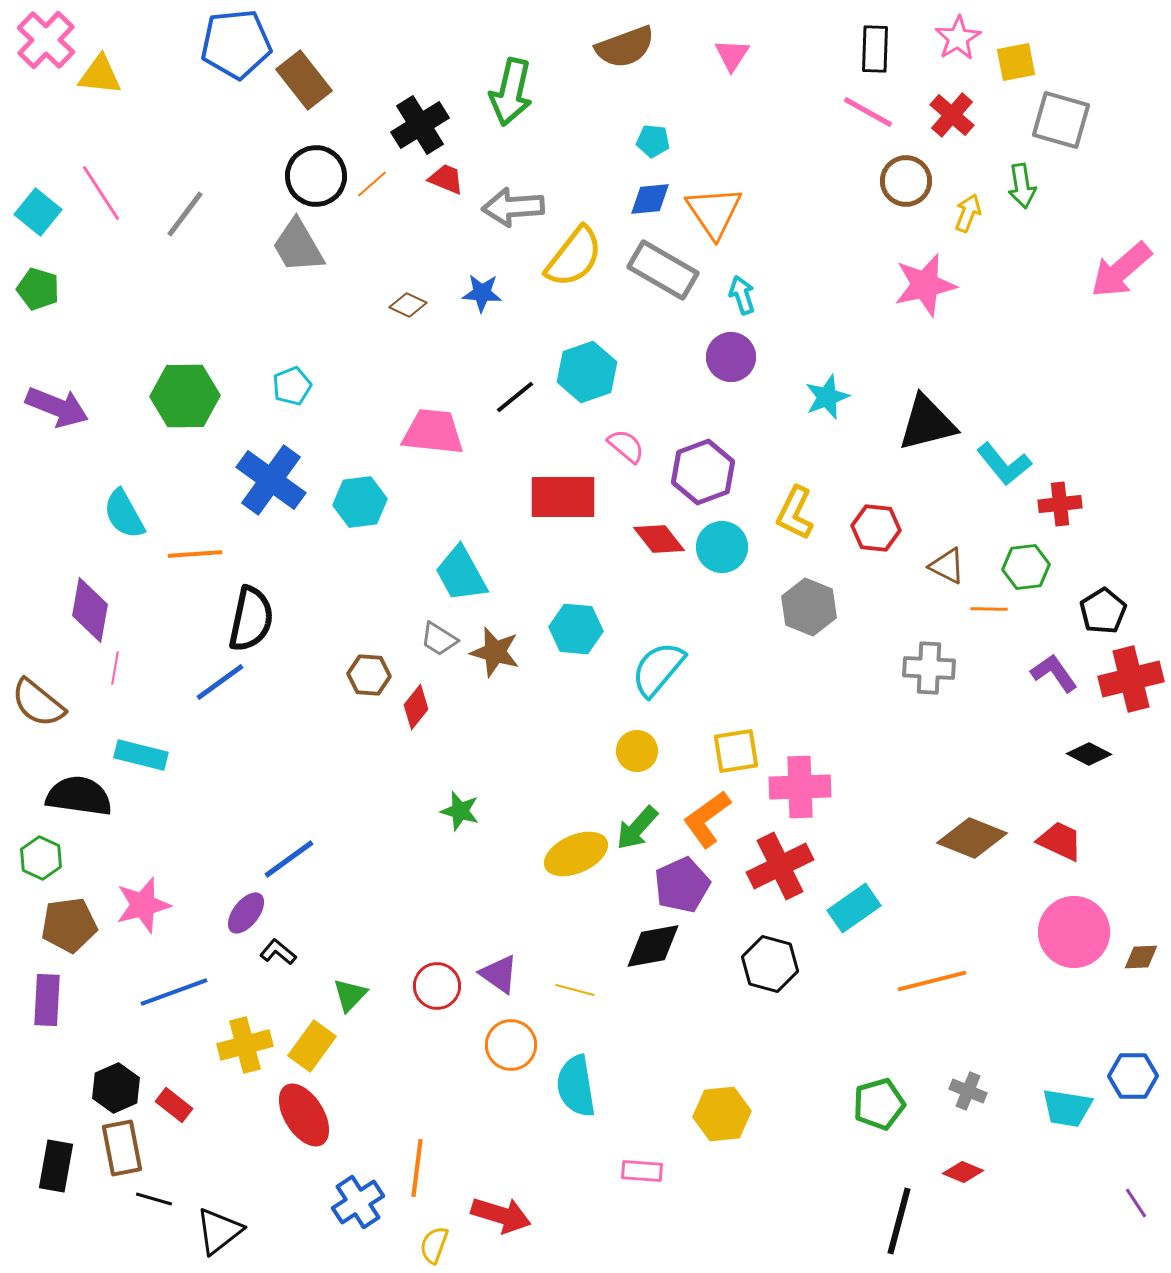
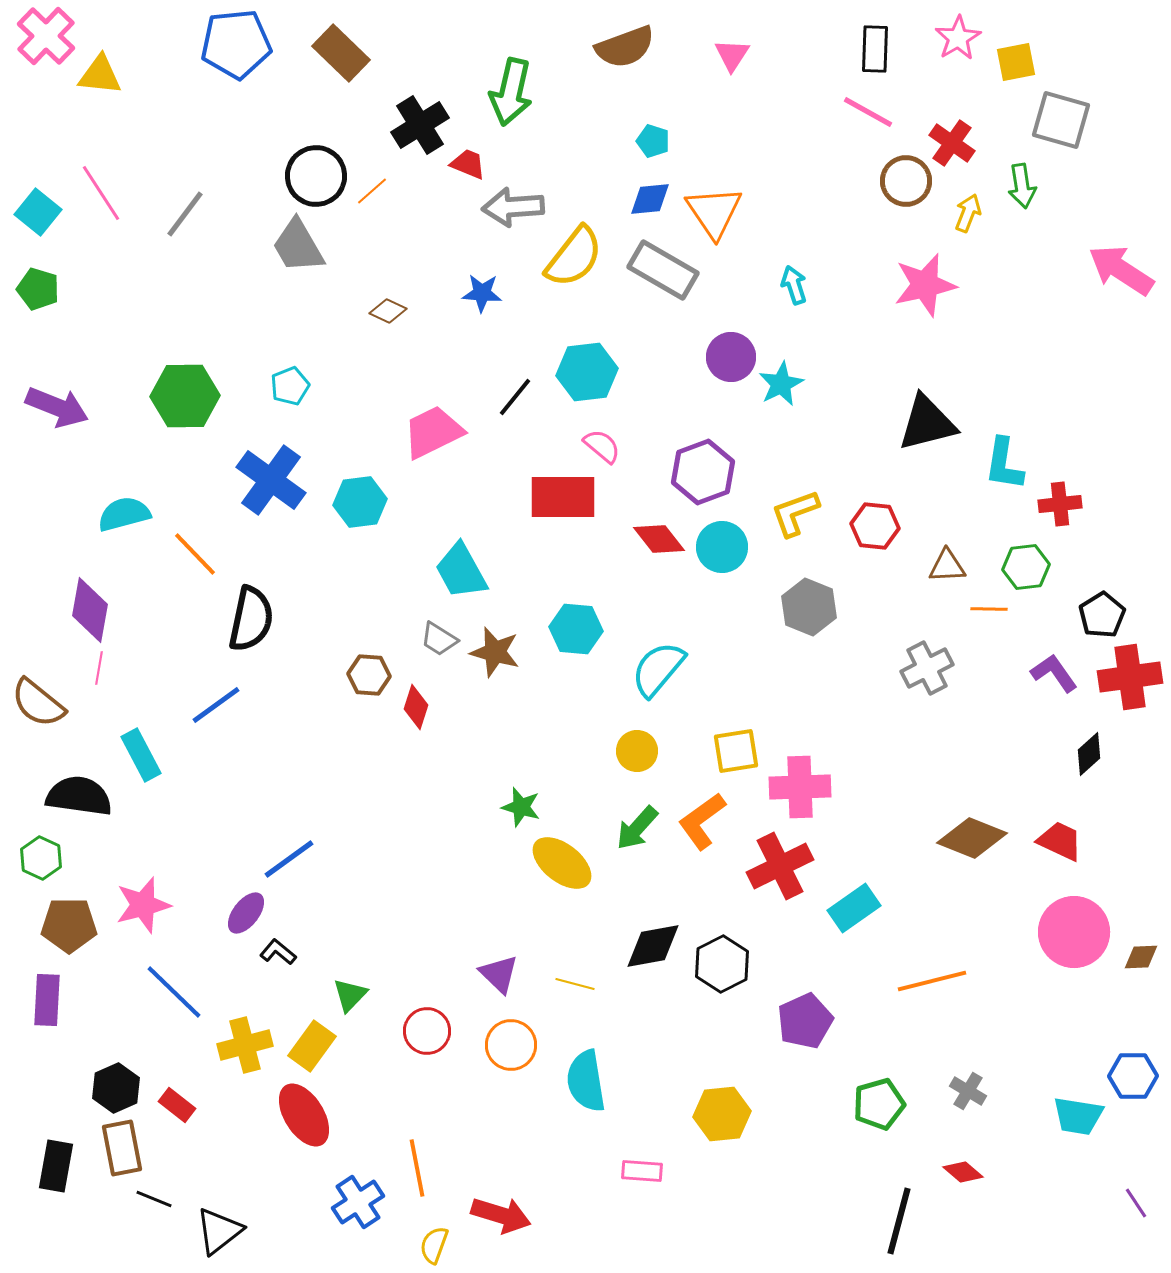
pink cross at (46, 40): moved 4 px up
brown rectangle at (304, 80): moved 37 px right, 27 px up; rotated 8 degrees counterclockwise
red cross at (952, 115): moved 28 px down; rotated 6 degrees counterclockwise
cyan pentagon at (653, 141): rotated 12 degrees clockwise
red trapezoid at (446, 179): moved 22 px right, 15 px up
orange line at (372, 184): moved 7 px down
pink arrow at (1121, 270): rotated 74 degrees clockwise
cyan arrow at (742, 295): moved 52 px right, 10 px up
brown diamond at (408, 305): moved 20 px left, 6 px down
cyan hexagon at (587, 372): rotated 12 degrees clockwise
cyan pentagon at (292, 386): moved 2 px left
black line at (515, 397): rotated 12 degrees counterclockwise
cyan star at (827, 397): moved 46 px left, 13 px up; rotated 6 degrees counterclockwise
pink trapezoid at (433, 432): rotated 32 degrees counterclockwise
pink semicircle at (626, 446): moved 24 px left
cyan L-shape at (1004, 464): rotated 48 degrees clockwise
yellow L-shape at (795, 513): rotated 44 degrees clockwise
cyan semicircle at (124, 514): rotated 104 degrees clockwise
red hexagon at (876, 528): moved 1 px left, 2 px up
orange line at (195, 554): rotated 50 degrees clockwise
brown triangle at (947, 566): rotated 30 degrees counterclockwise
cyan trapezoid at (461, 574): moved 3 px up
black pentagon at (1103, 611): moved 1 px left, 4 px down
pink line at (115, 668): moved 16 px left
gray cross at (929, 668): moved 2 px left; rotated 30 degrees counterclockwise
red cross at (1131, 679): moved 1 px left, 2 px up; rotated 6 degrees clockwise
blue line at (220, 682): moved 4 px left, 23 px down
red diamond at (416, 707): rotated 21 degrees counterclockwise
black diamond at (1089, 754): rotated 69 degrees counterclockwise
cyan rectangle at (141, 755): rotated 48 degrees clockwise
green star at (460, 811): moved 61 px right, 4 px up
orange L-shape at (707, 819): moved 5 px left, 2 px down
yellow ellipse at (576, 854): moved 14 px left, 9 px down; rotated 62 degrees clockwise
purple pentagon at (682, 885): moved 123 px right, 136 px down
brown pentagon at (69, 925): rotated 8 degrees clockwise
black hexagon at (770, 964): moved 48 px left; rotated 18 degrees clockwise
purple triangle at (499, 974): rotated 9 degrees clockwise
red circle at (437, 986): moved 10 px left, 45 px down
yellow line at (575, 990): moved 6 px up
blue line at (174, 992): rotated 64 degrees clockwise
cyan semicircle at (576, 1086): moved 10 px right, 5 px up
gray cross at (968, 1091): rotated 9 degrees clockwise
red rectangle at (174, 1105): moved 3 px right
cyan trapezoid at (1067, 1108): moved 11 px right, 8 px down
orange line at (417, 1168): rotated 18 degrees counterclockwise
red diamond at (963, 1172): rotated 18 degrees clockwise
black line at (154, 1199): rotated 6 degrees clockwise
